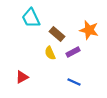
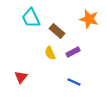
orange star: moved 11 px up
brown rectangle: moved 3 px up
red triangle: moved 1 px left; rotated 24 degrees counterclockwise
